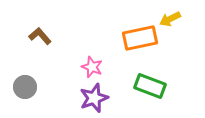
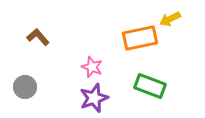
brown L-shape: moved 2 px left, 1 px down
